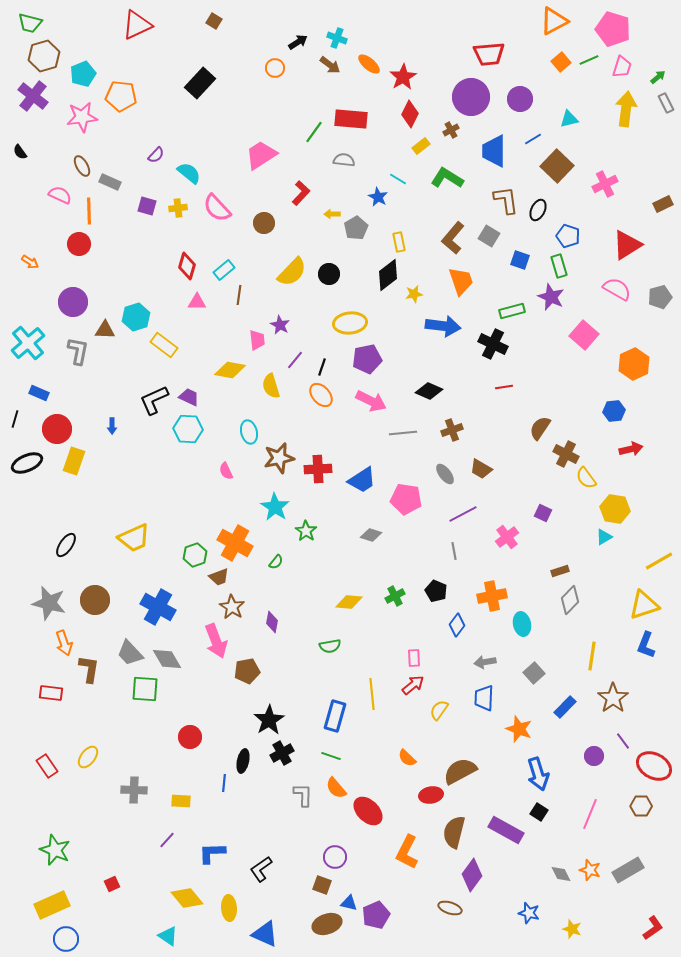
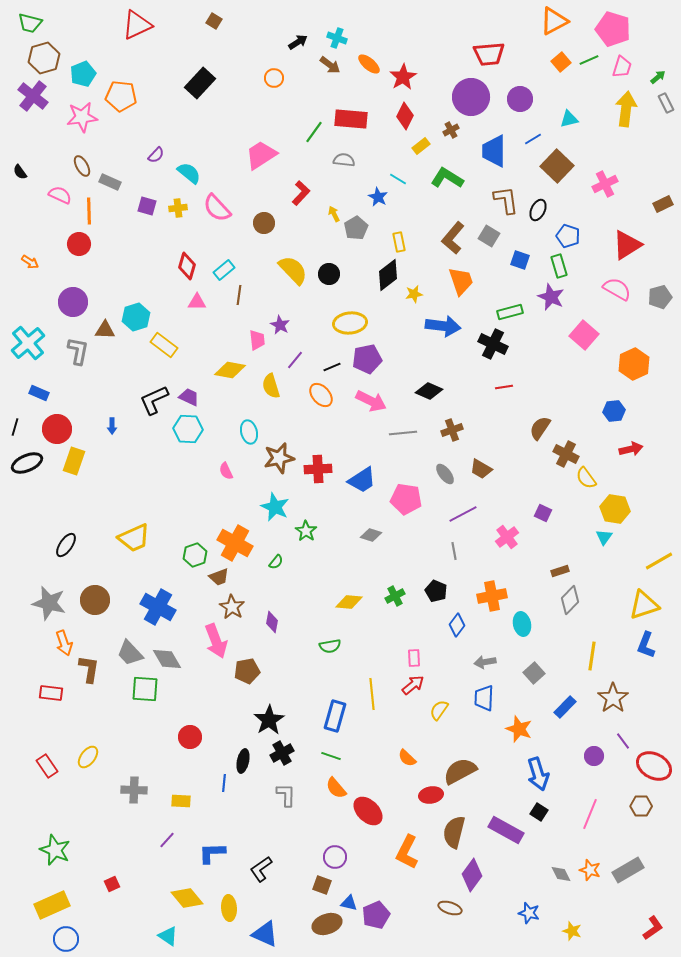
brown hexagon at (44, 56): moved 2 px down
orange circle at (275, 68): moved 1 px left, 10 px down
red diamond at (410, 114): moved 5 px left, 2 px down
black semicircle at (20, 152): moved 20 px down
yellow arrow at (332, 214): moved 2 px right; rotated 63 degrees clockwise
yellow semicircle at (292, 272): moved 1 px right, 2 px up; rotated 88 degrees counterclockwise
green rectangle at (512, 311): moved 2 px left, 1 px down
black line at (322, 367): moved 10 px right; rotated 48 degrees clockwise
black line at (15, 419): moved 8 px down
cyan star at (275, 507): rotated 8 degrees counterclockwise
cyan triangle at (604, 537): rotated 24 degrees counterclockwise
gray L-shape at (303, 795): moved 17 px left
yellow star at (572, 929): moved 2 px down
